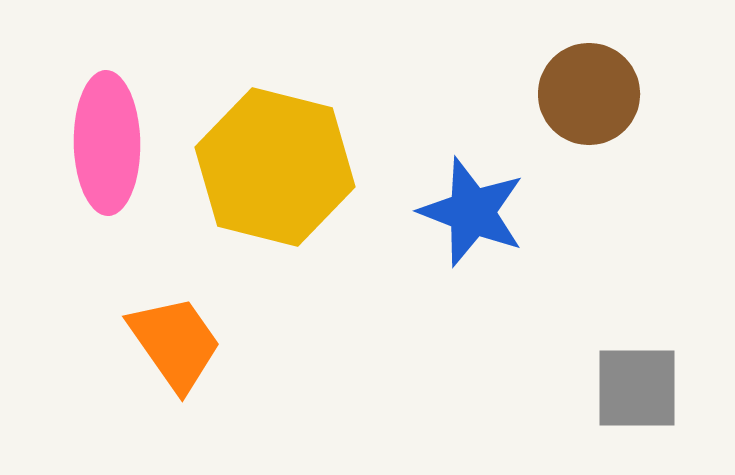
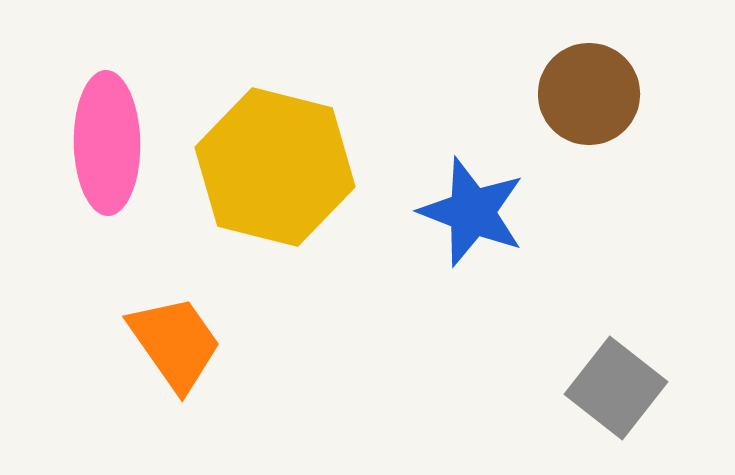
gray square: moved 21 px left; rotated 38 degrees clockwise
